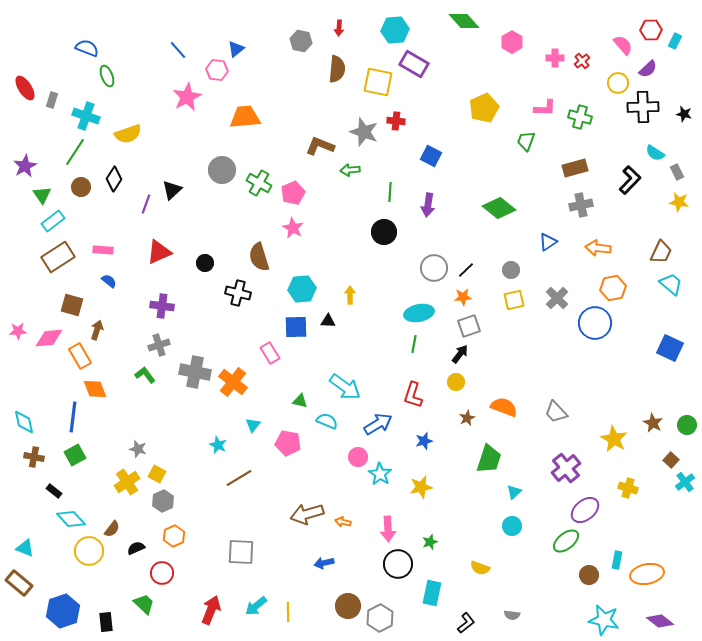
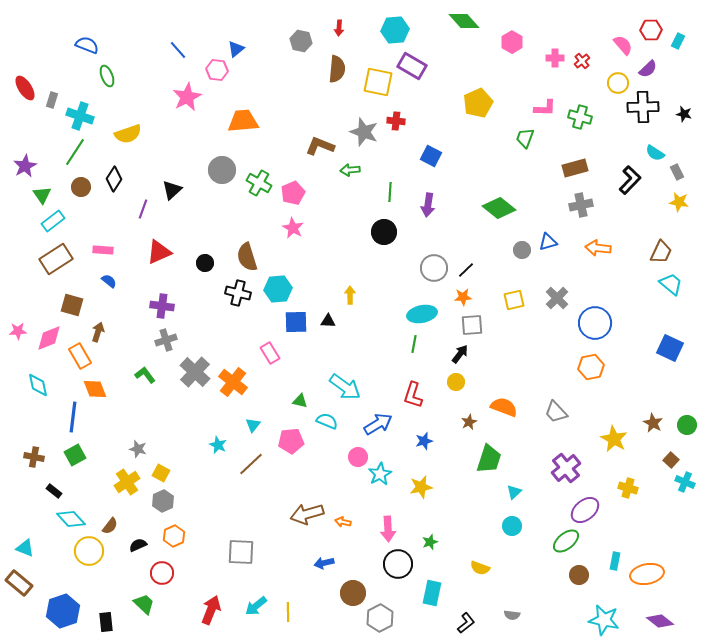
cyan rectangle at (675, 41): moved 3 px right
blue semicircle at (87, 48): moved 3 px up
purple rectangle at (414, 64): moved 2 px left, 2 px down
yellow pentagon at (484, 108): moved 6 px left, 5 px up
cyan cross at (86, 116): moved 6 px left
orange trapezoid at (245, 117): moved 2 px left, 4 px down
green trapezoid at (526, 141): moved 1 px left, 3 px up
purple line at (146, 204): moved 3 px left, 5 px down
blue triangle at (548, 242): rotated 18 degrees clockwise
brown rectangle at (58, 257): moved 2 px left, 2 px down
brown semicircle at (259, 257): moved 12 px left
gray circle at (511, 270): moved 11 px right, 20 px up
orange hexagon at (613, 288): moved 22 px left, 79 px down
cyan hexagon at (302, 289): moved 24 px left
cyan ellipse at (419, 313): moved 3 px right, 1 px down
gray square at (469, 326): moved 3 px right, 1 px up; rotated 15 degrees clockwise
blue square at (296, 327): moved 5 px up
brown arrow at (97, 330): moved 1 px right, 2 px down
pink diamond at (49, 338): rotated 16 degrees counterclockwise
gray cross at (159, 345): moved 7 px right, 5 px up
gray cross at (195, 372): rotated 32 degrees clockwise
brown star at (467, 418): moved 2 px right, 4 px down
cyan diamond at (24, 422): moved 14 px right, 37 px up
pink pentagon at (288, 443): moved 3 px right, 2 px up; rotated 15 degrees counterclockwise
yellow square at (157, 474): moved 4 px right, 1 px up
cyan star at (380, 474): rotated 10 degrees clockwise
brown line at (239, 478): moved 12 px right, 14 px up; rotated 12 degrees counterclockwise
cyan cross at (685, 482): rotated 30 degrees counterclockwise
brown semicircle at (112, 529): moved 2 px left, 3 px up
black semicircle at (136, 548): moved 2 px right, 3 px up
cyan rectangle at (617, 560): moved 2 px left, 1 px down
brown circle at (589, 575): moved 10 px left
brown circle at (348, 606): moved 5 px right, 13 px up
